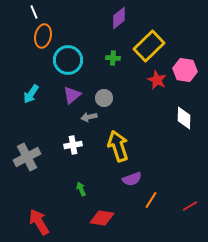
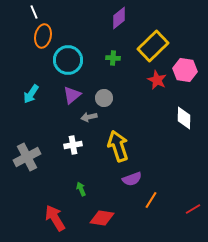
yellow rectangle: moved 4 px right
red line: moved 3 px right, 3 px down
red arrow: moved 16 px right, 4 px up
